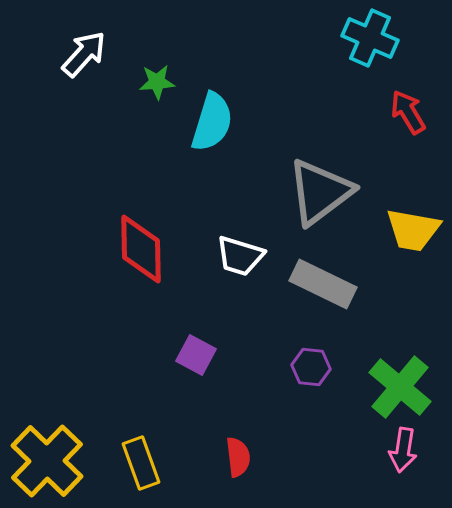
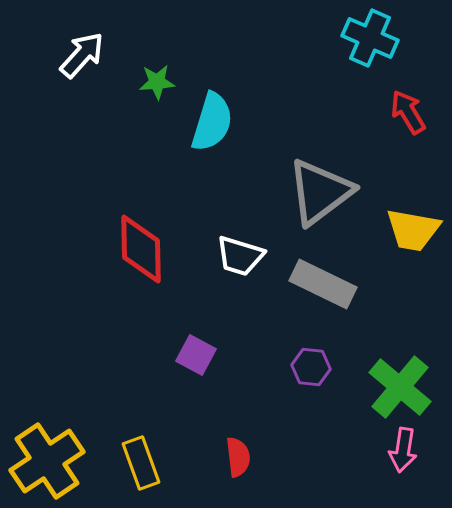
white arrow: moved 2 px left, 1 px down
yellow cross: rotated 12 degrees clockwise
